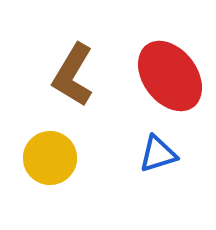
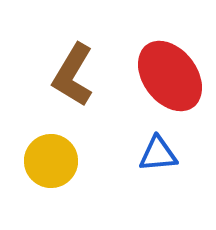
blue triangle: rotated 12 degrees clockwise
yellow circle: moved 1 px right, 3 px down
